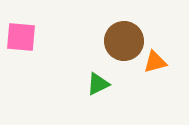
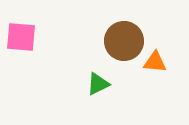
orange triangle: rotated 20 degrees clockwise
